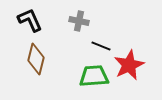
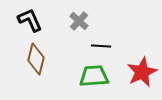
gray cross: rotated 30 degrees clockwise
black line: rotated 18 degrees counterclockwise
red star: moved 13 px right, 7 px down
